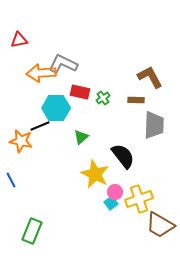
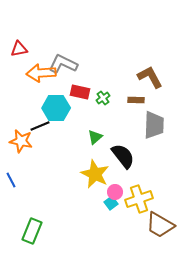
red triangle: moved 9 px down
green triangle: moved 14 px right
